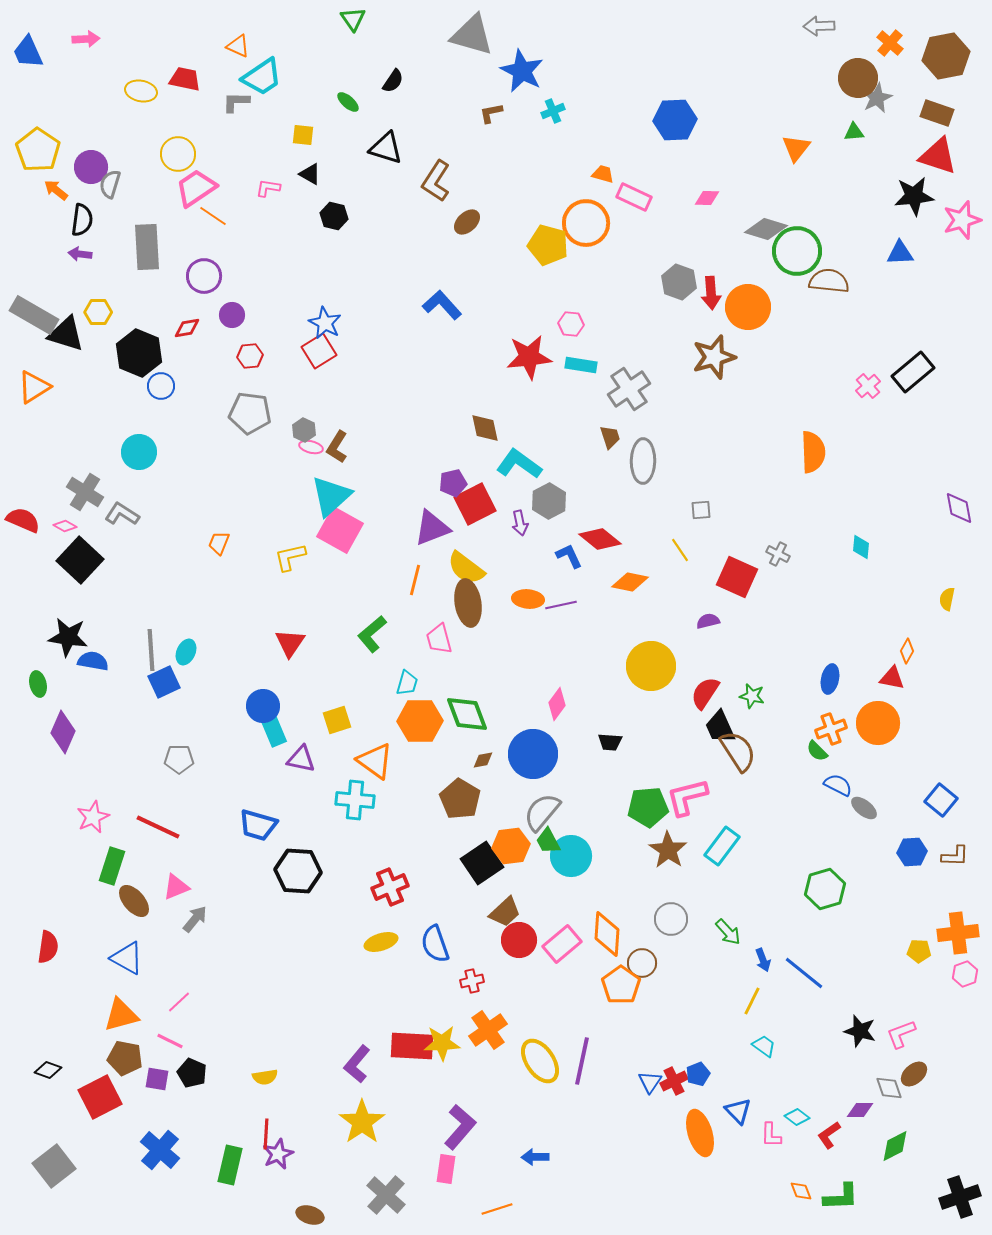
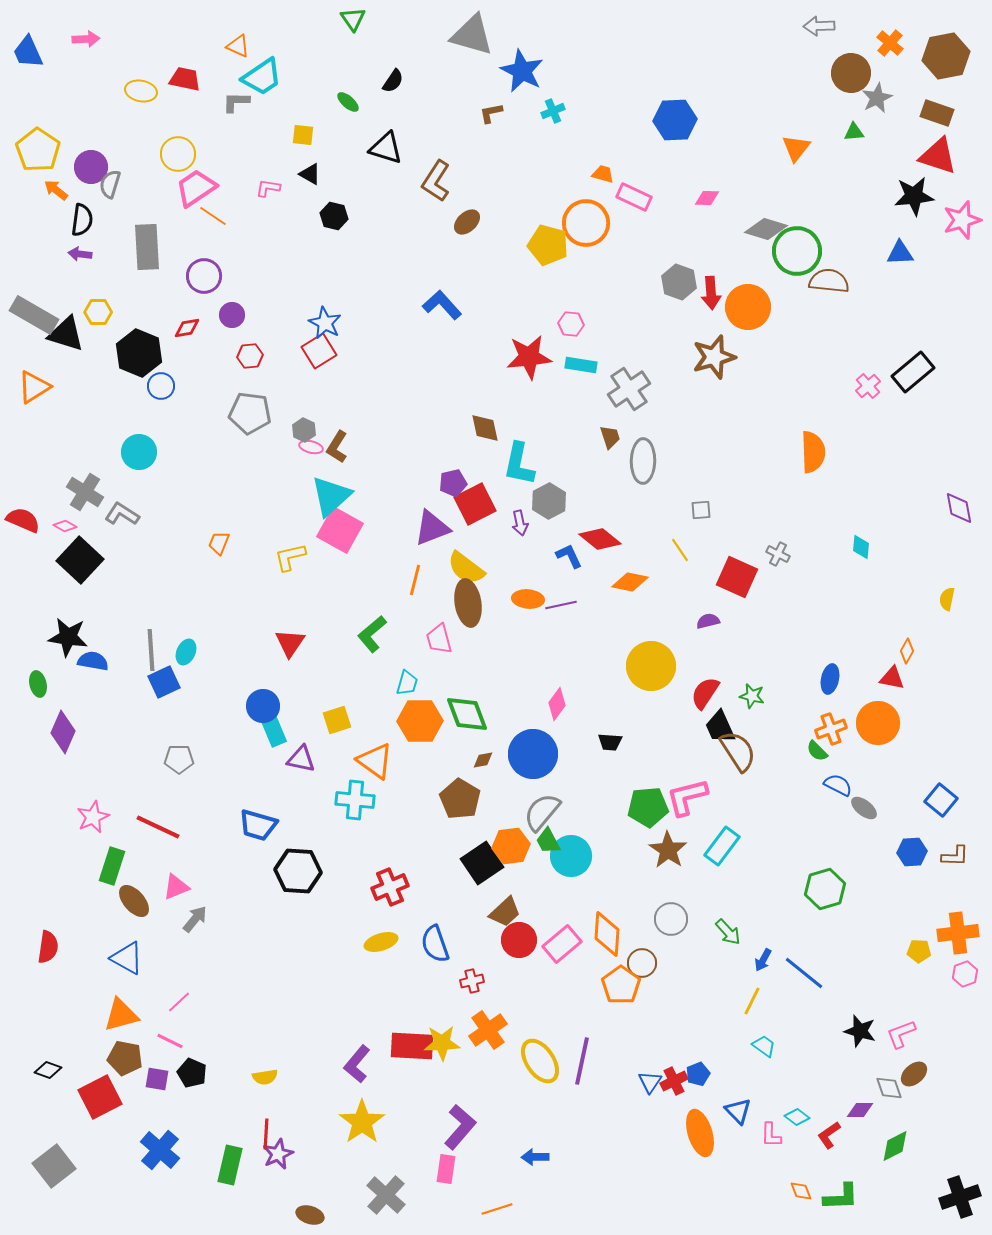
brown circle at (858, 78): moved 7 px left, 5 px up
cyan L-shape at (519, 464): rotated 114 degrees counterclockwise
blue arrow at (763, 960): rotated 50 degrees clockwise
